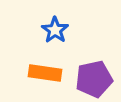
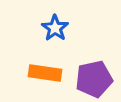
blue star: moved 2 px up
